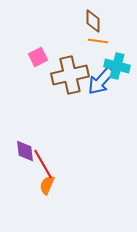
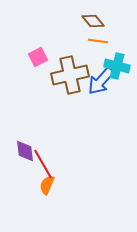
brown diamond: rotated 40 degrees counterclockwise
